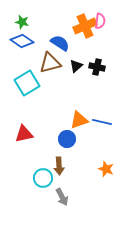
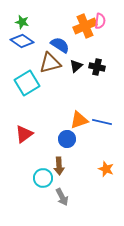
blue semicircle: moved 2 px down
red triangle: rotated 24 degrees counterclockwise
